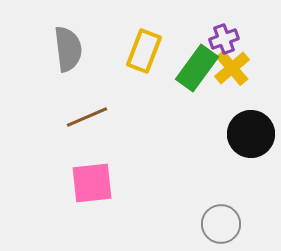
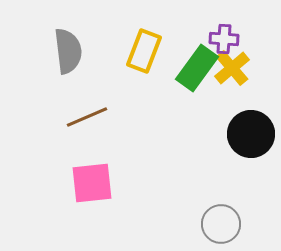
purple cross: rotated 24 degrees clockwise
gray semicircle: moved 2 px down
